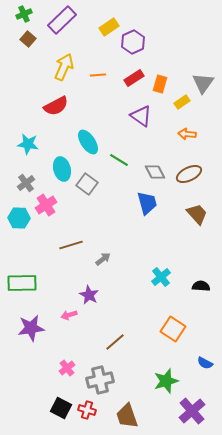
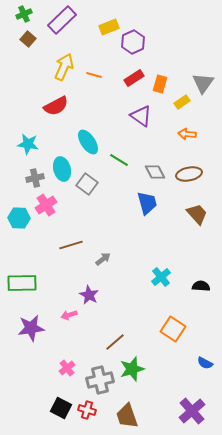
yellow rectangle at (109, 27): rotated 12 degrees clockwise
orange line at (98, 75): moved 4 px left; rotated 21 degrees clockwise
brown ellipse at (189, 174): rotated 15 degrees clockwise
gray cross at (26, 183): moved 9 px right, 5 px up; rotated 24 degrees clockwise
green star at (166, 381): moved 34 px left, 12 px up
